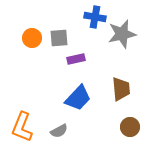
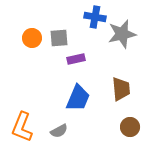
blue trapezoid: rotated 20 degrees counterclockwise
